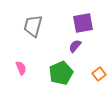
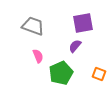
gray trapezoid: rotated 95 degrees clockwise
pink semicircle: moved 17 px right, 12 px up
orange square: rotated 32 degrees counterclockwise
